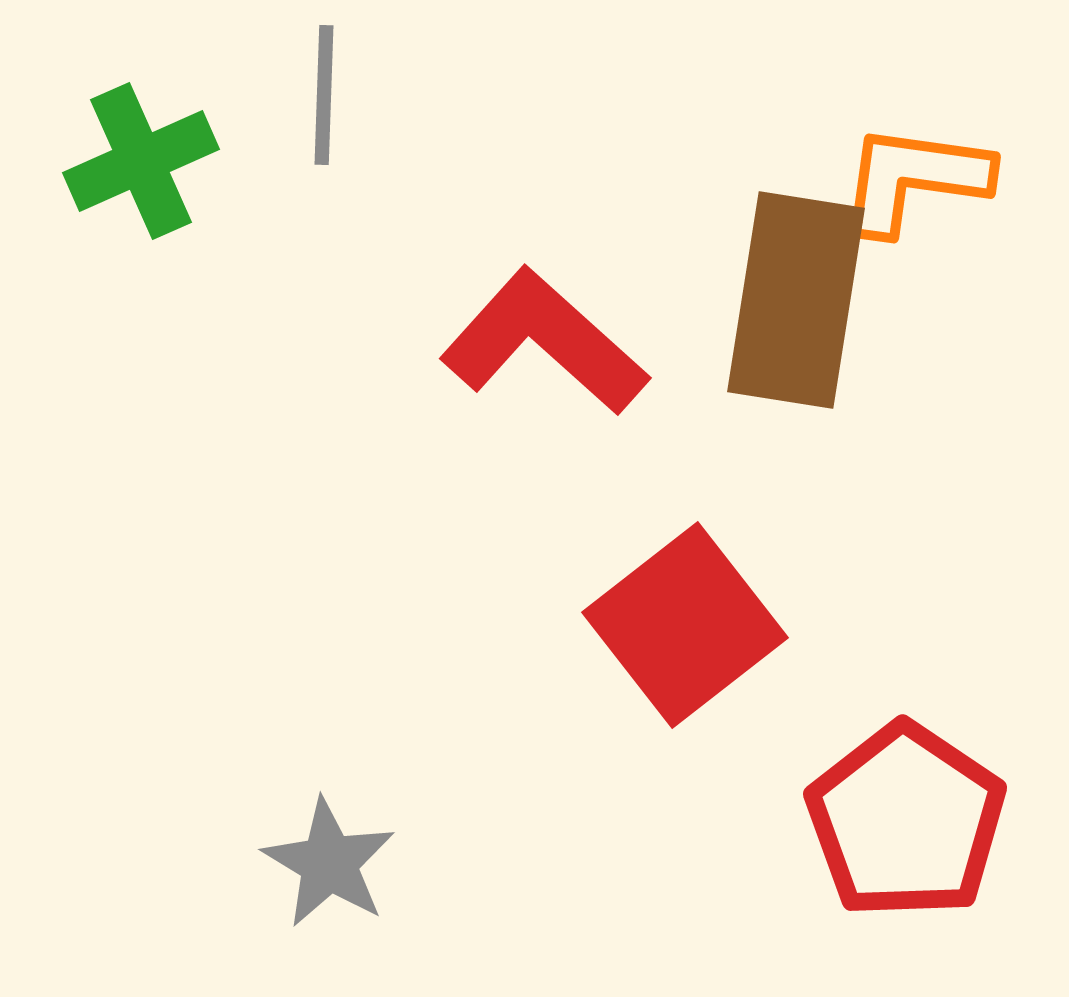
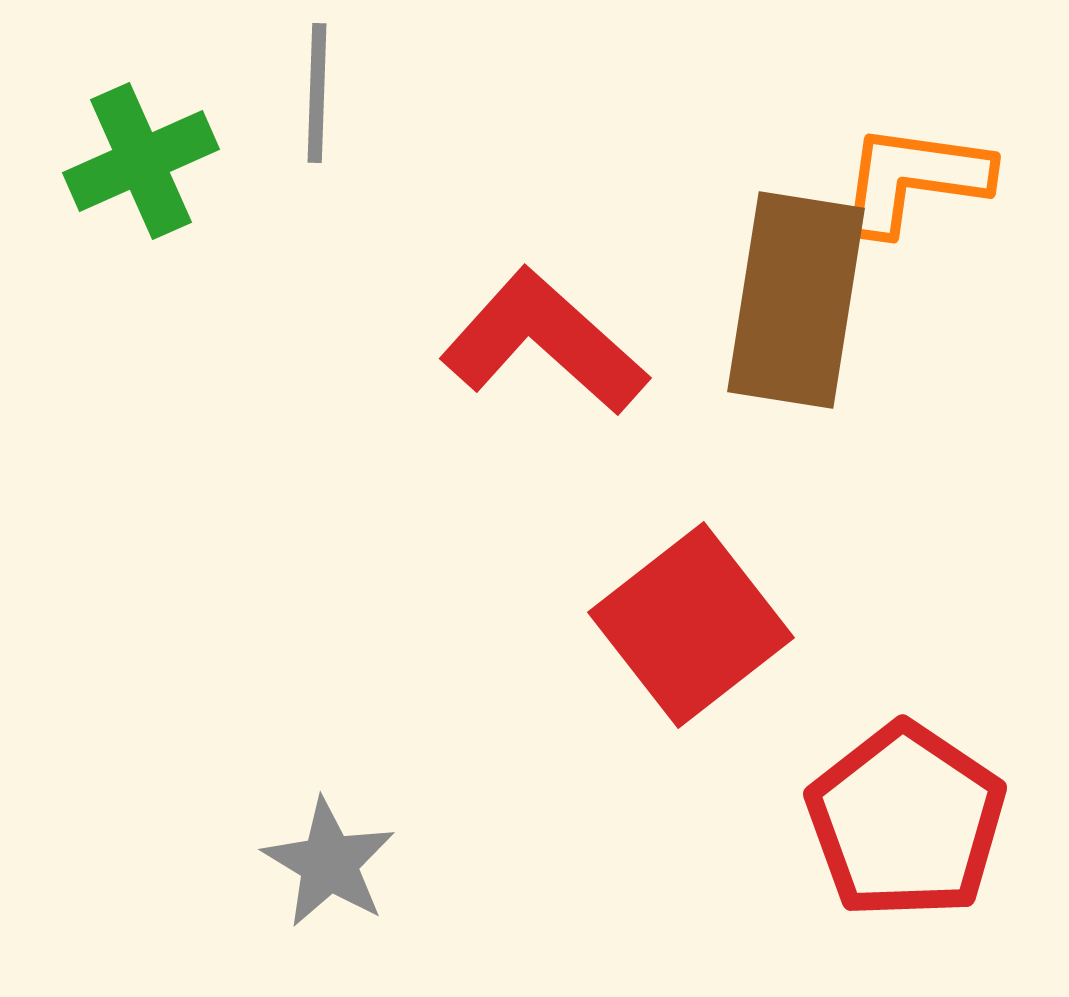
gray line: moved 7 px left, 2 px up
red square: moved 6 px right
